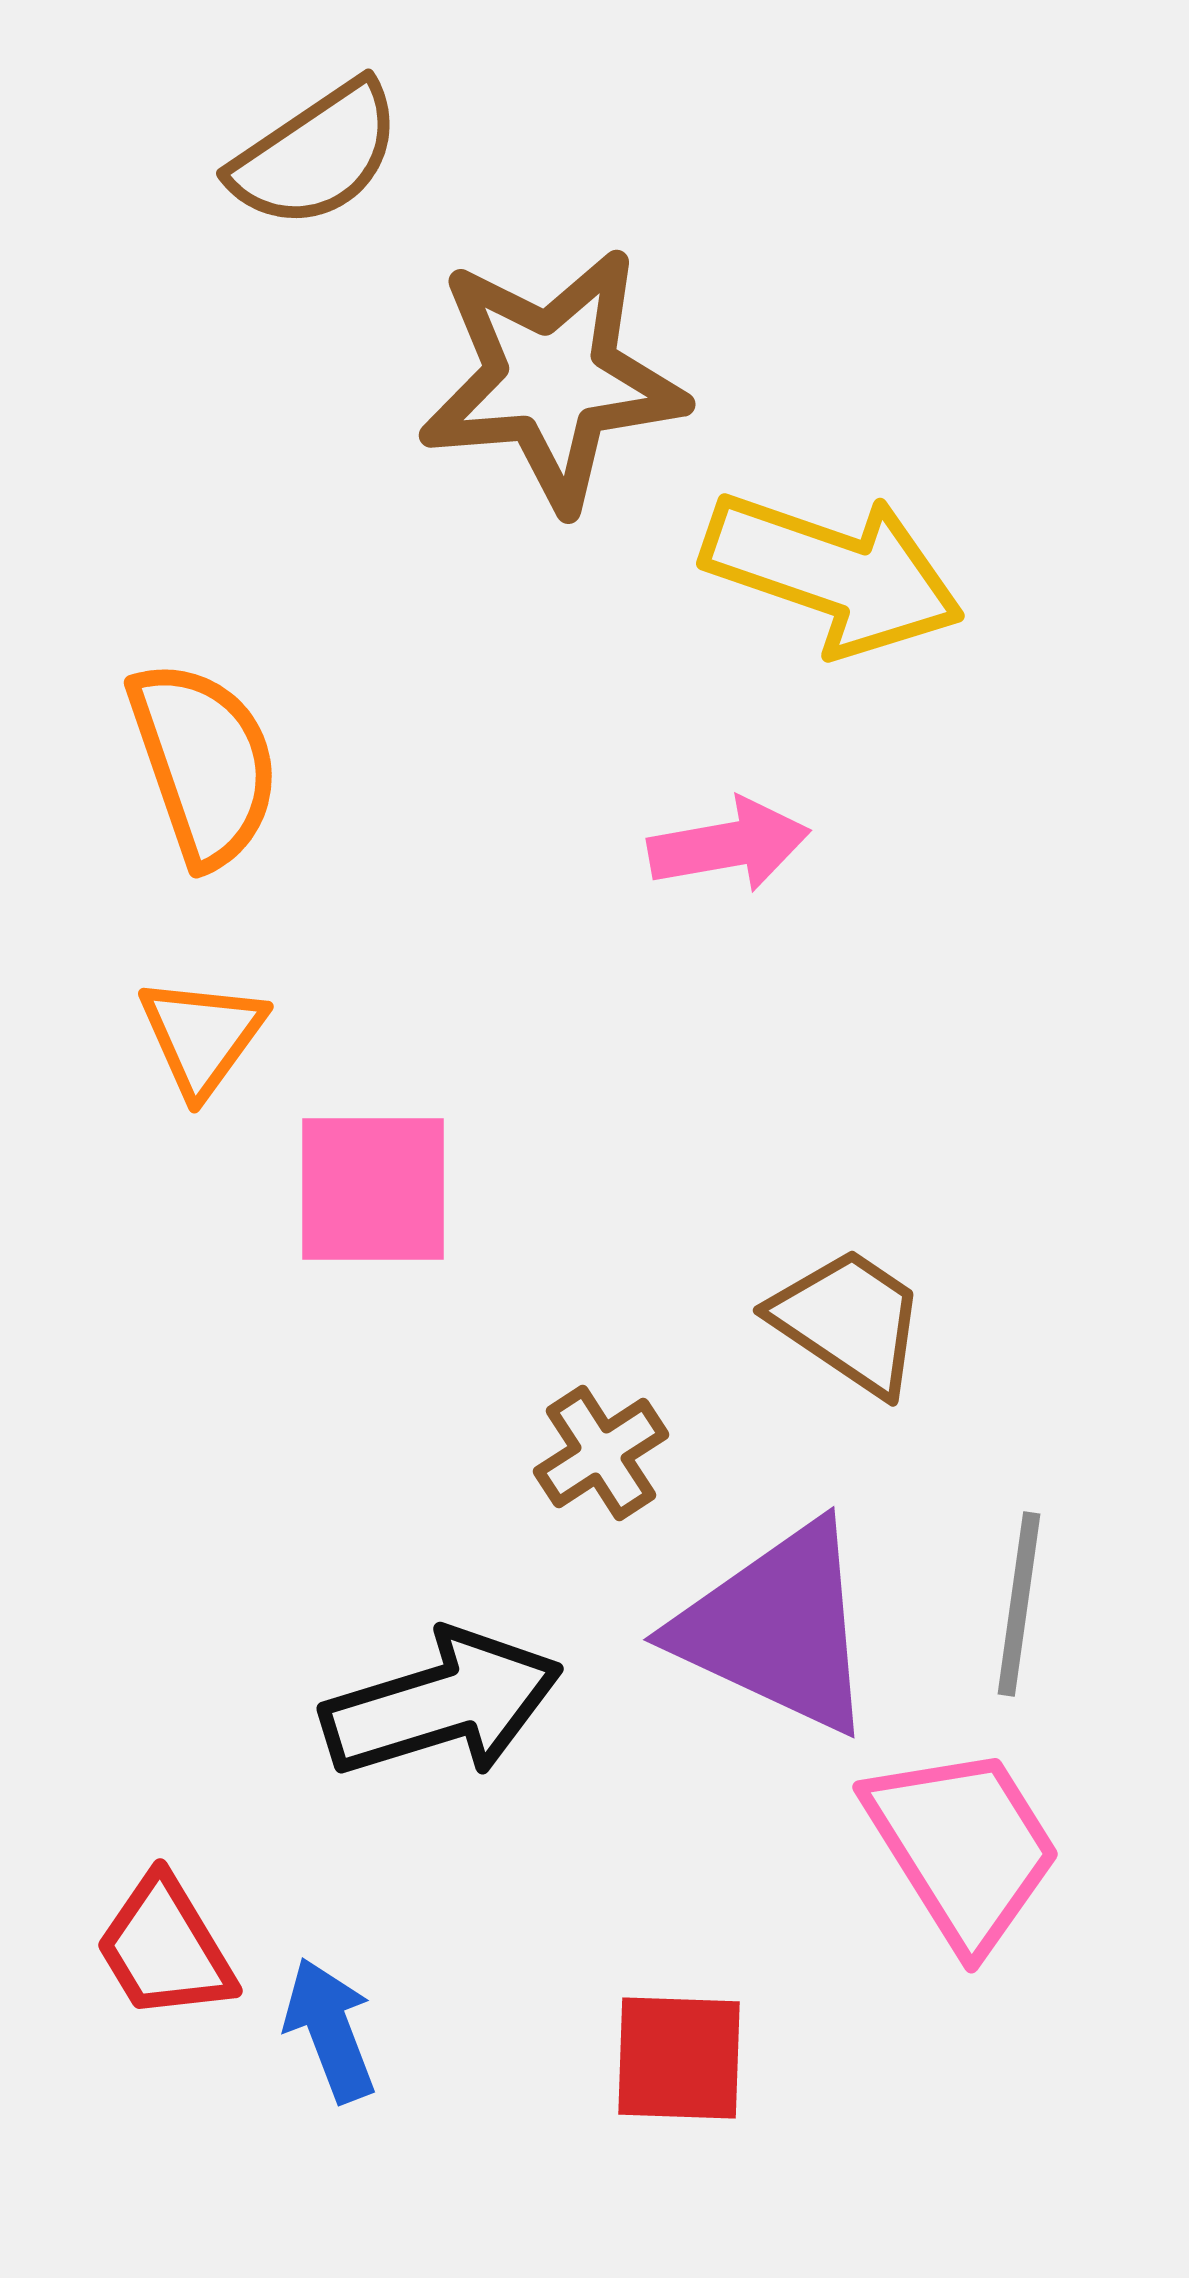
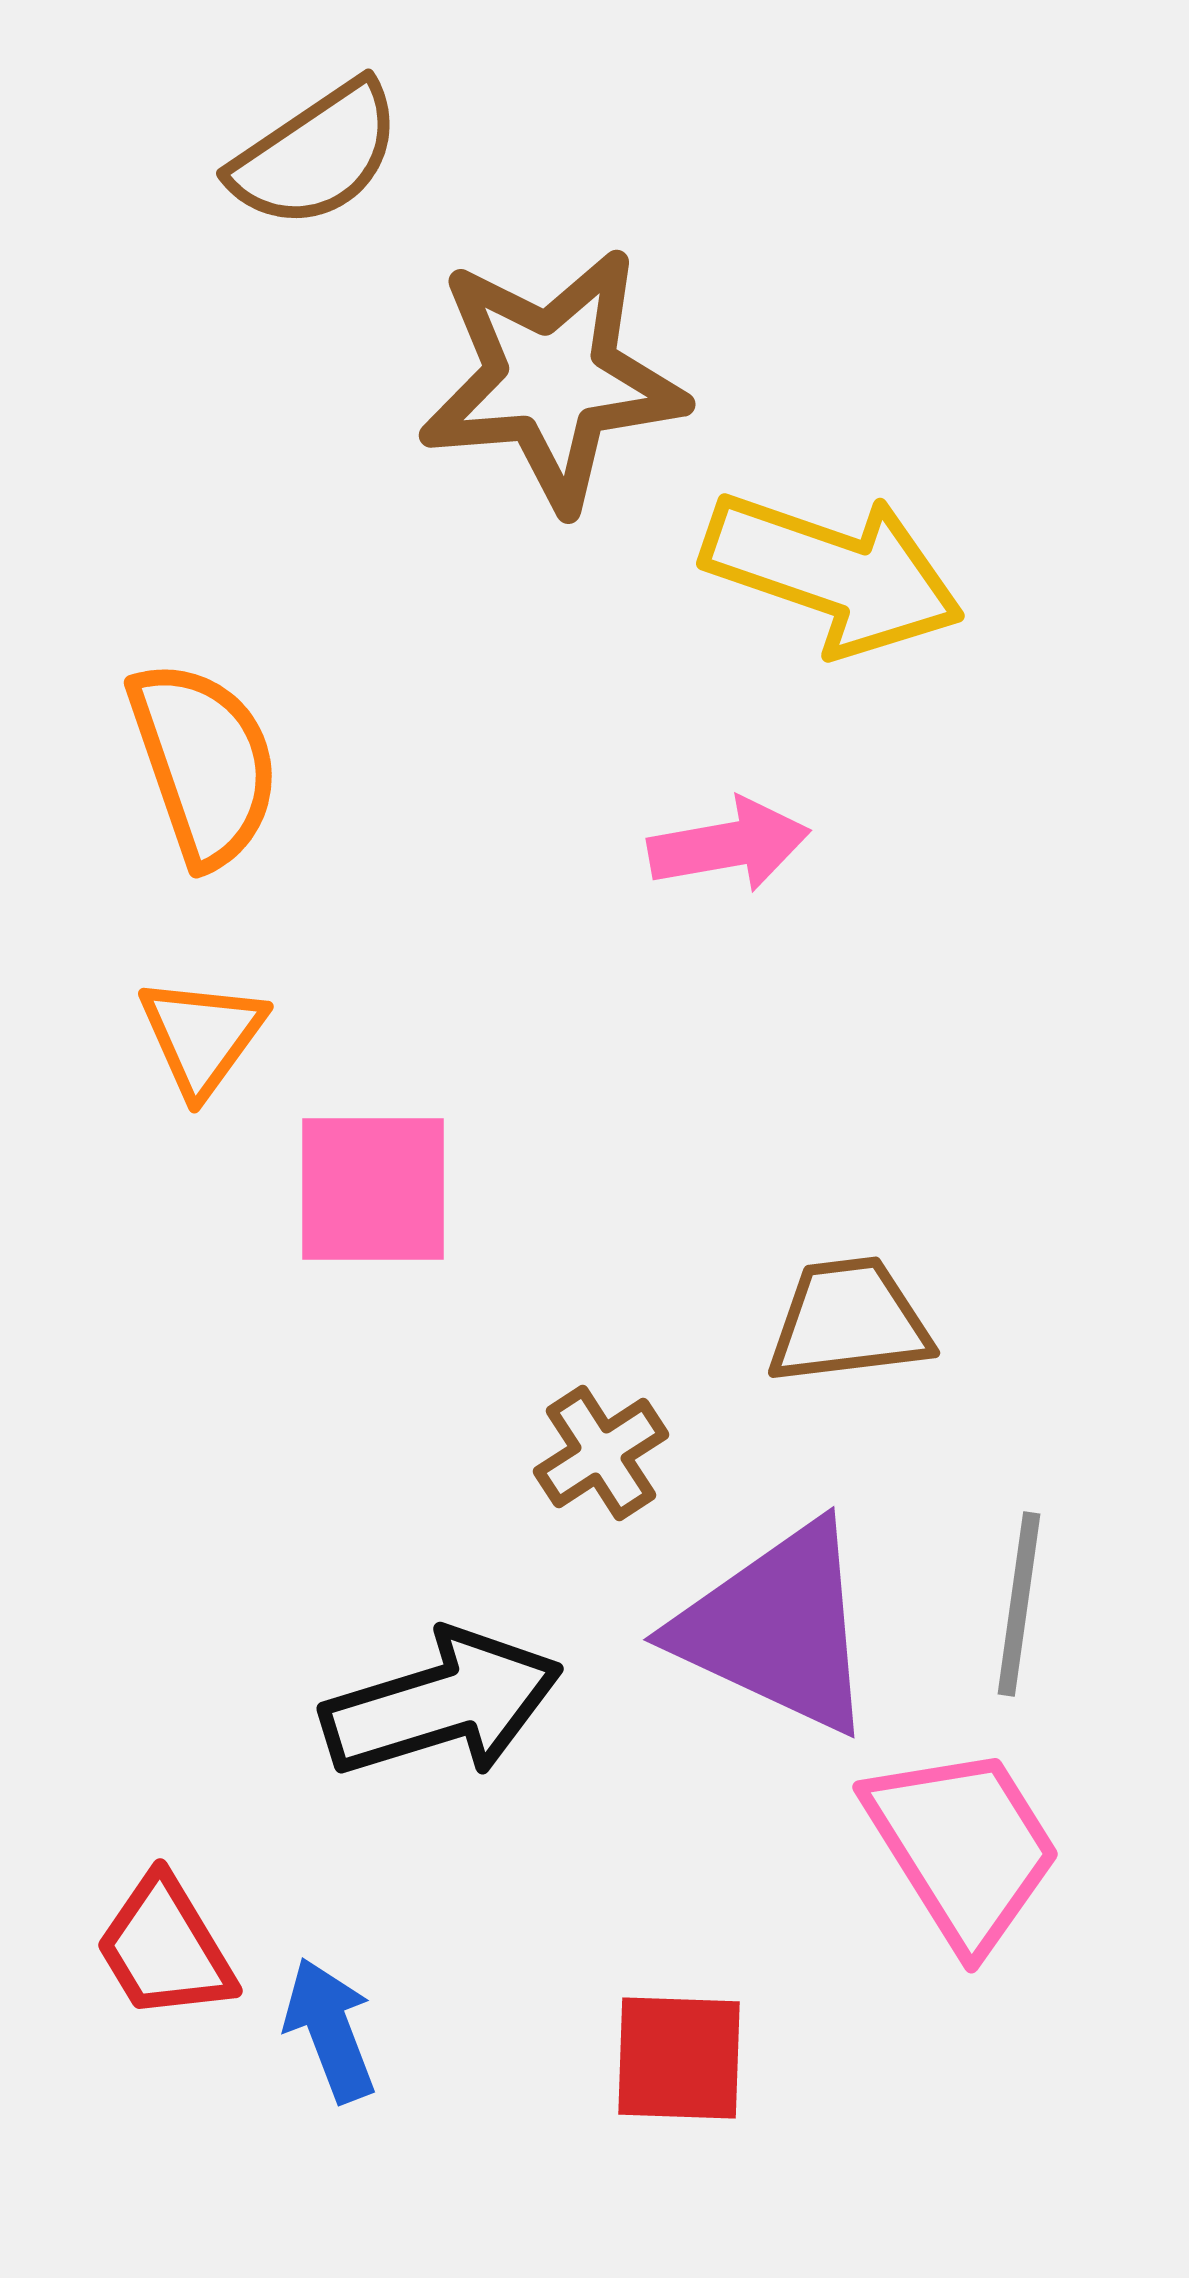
brown trapezoid: rotated 41 degrees counterclockwise
